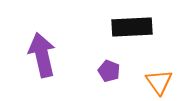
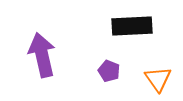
black rectangle: moved 1 px up
orange triangle: moved 1 px left, 3 px up
